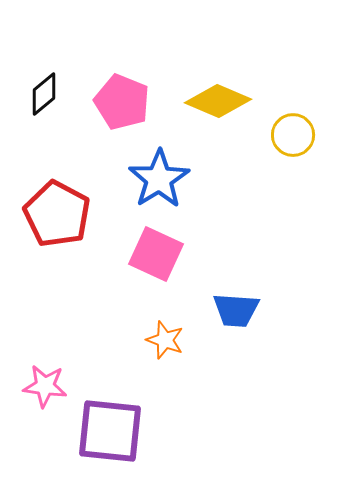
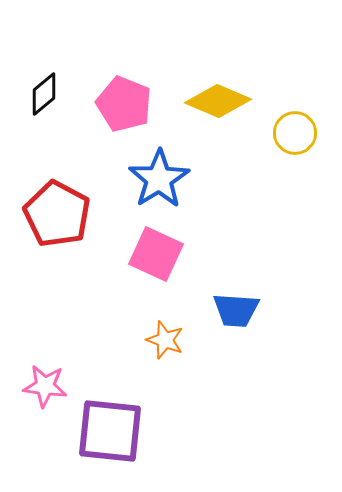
pink pentagon: moved 2 px right, 2 px down
yellow circle: moved 2 px right, 2 px up
